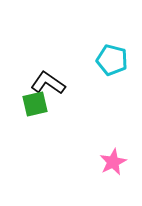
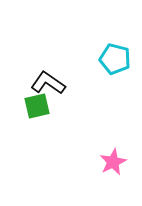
cyan pentagon: moved 3 px right, 1 px up
green square: moved 2 px right, 2 px down
